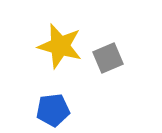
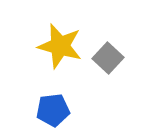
gray square: rotated 24 degrees counterclockwise
